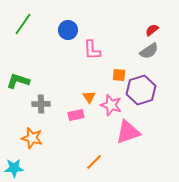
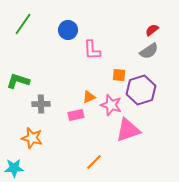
orange triangle: rotated 40 degrees clockwise
pink triangle: moved 2 px up
